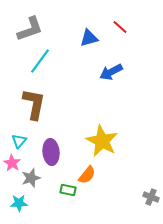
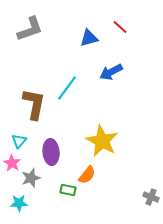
cyan line: moved 27 px right, 27 px down
